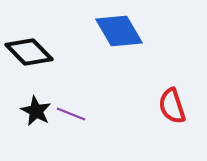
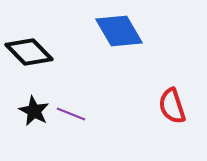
black star: moved 2 px left
